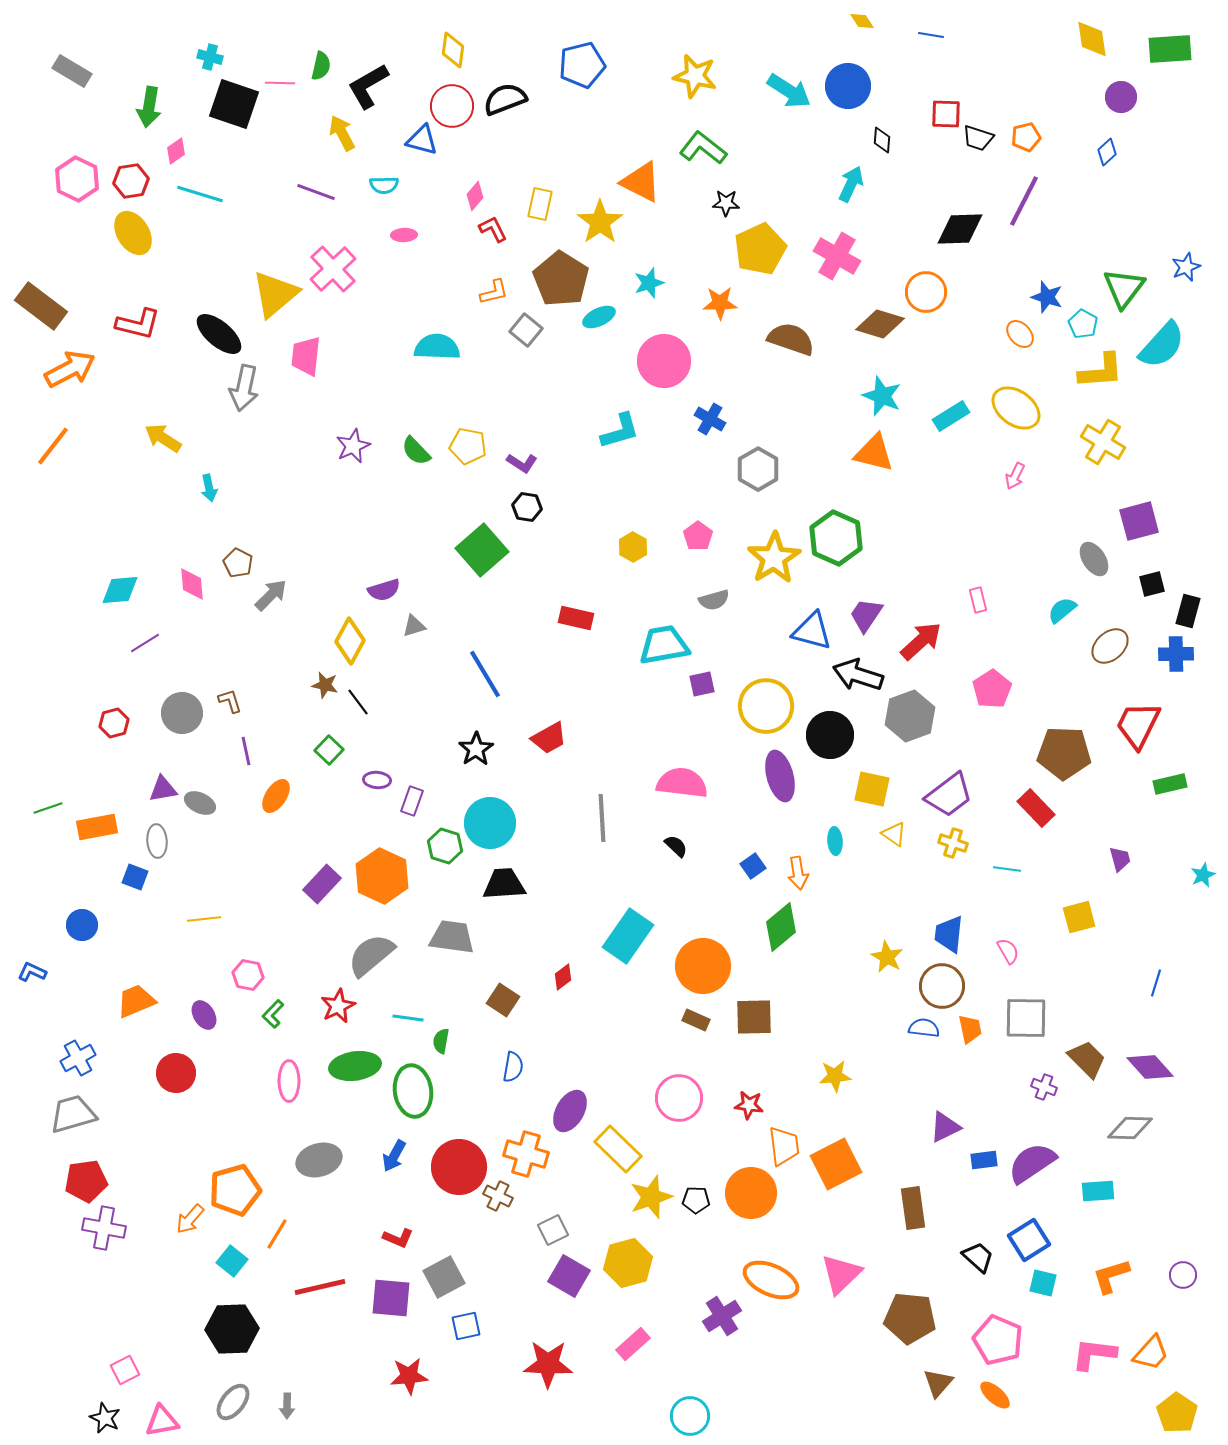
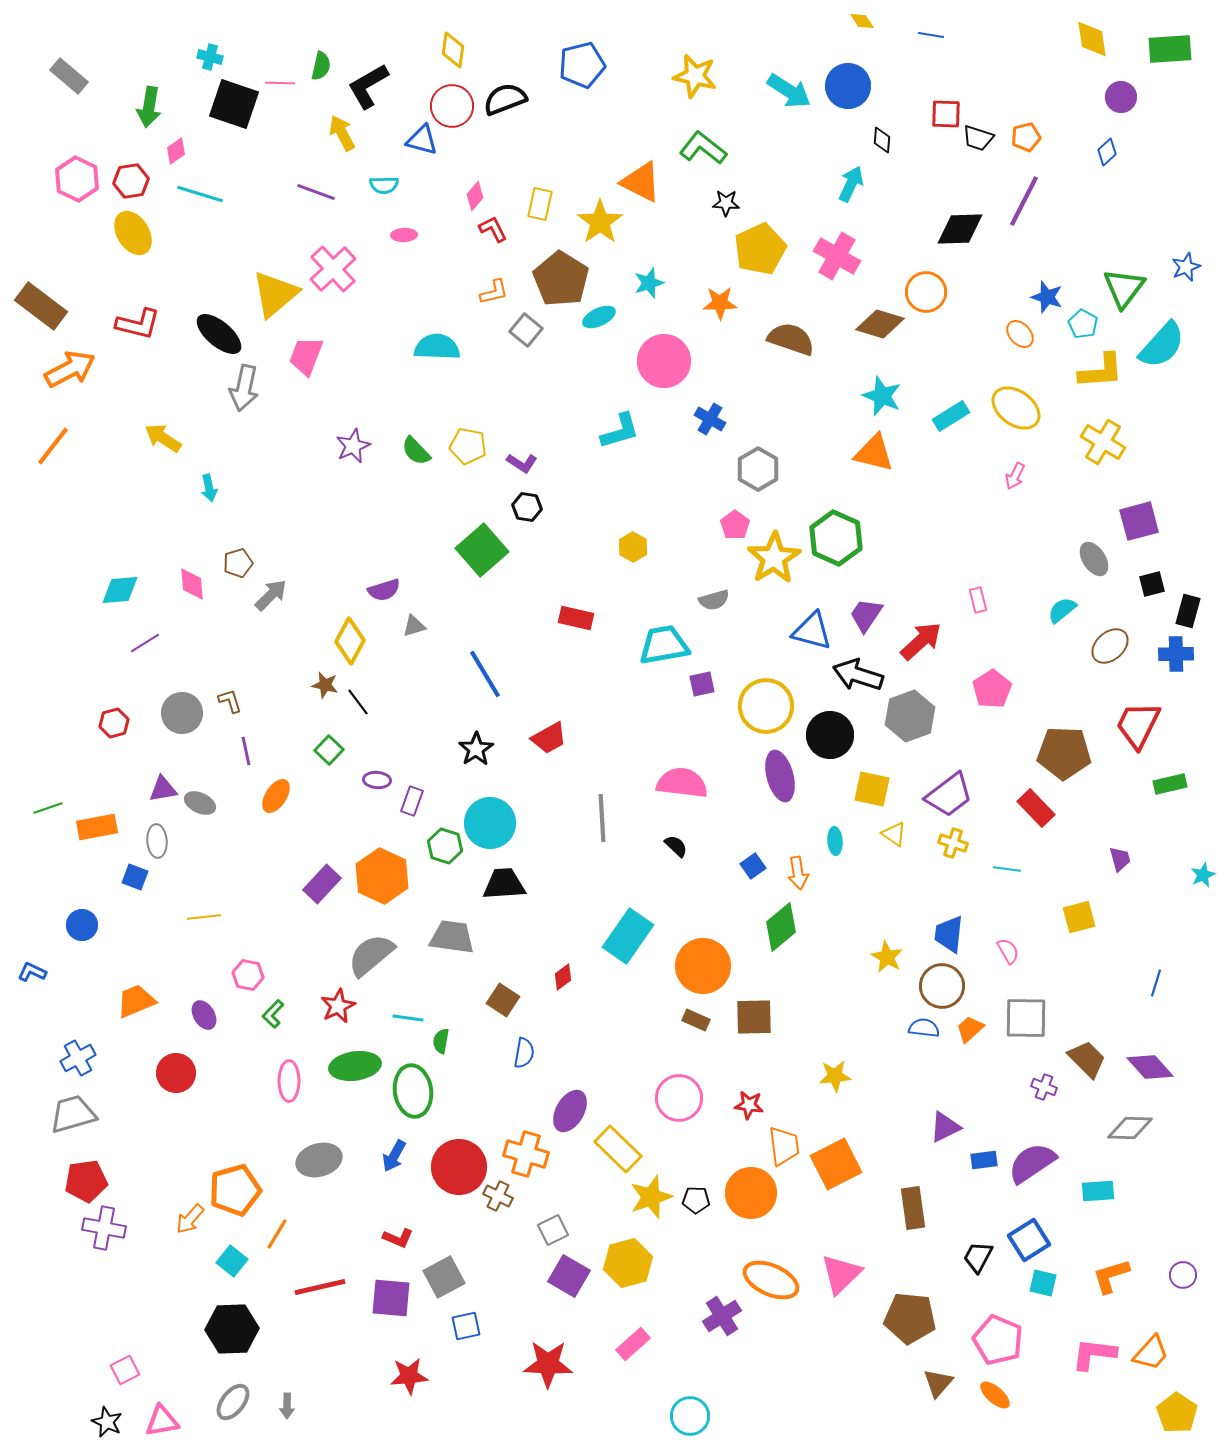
gray rectangle at (72, 71): moved 3 px left, 5 px down; rotated 9 degrees clockwise
pink trapezoid at (306, 356): rotated 15 degrees clockwise
pink pentagon at (698, 536): moved 37 px right, 11 px up
brown pentagon at (238, 563): rotated 28 degrees clockwise
yellow line at (204, 919): moved 2 px up
orange trapezoid at (970, 1029): rotated 120 degrees counterclockwise
blue semicircle at (513, 1067): moved 11 px right, 14 px up
black trapezoid at (978, 1257): rotated 104 degrees counterclockwise
black star at (105, 1418): moved 2 px right, 4 px down
